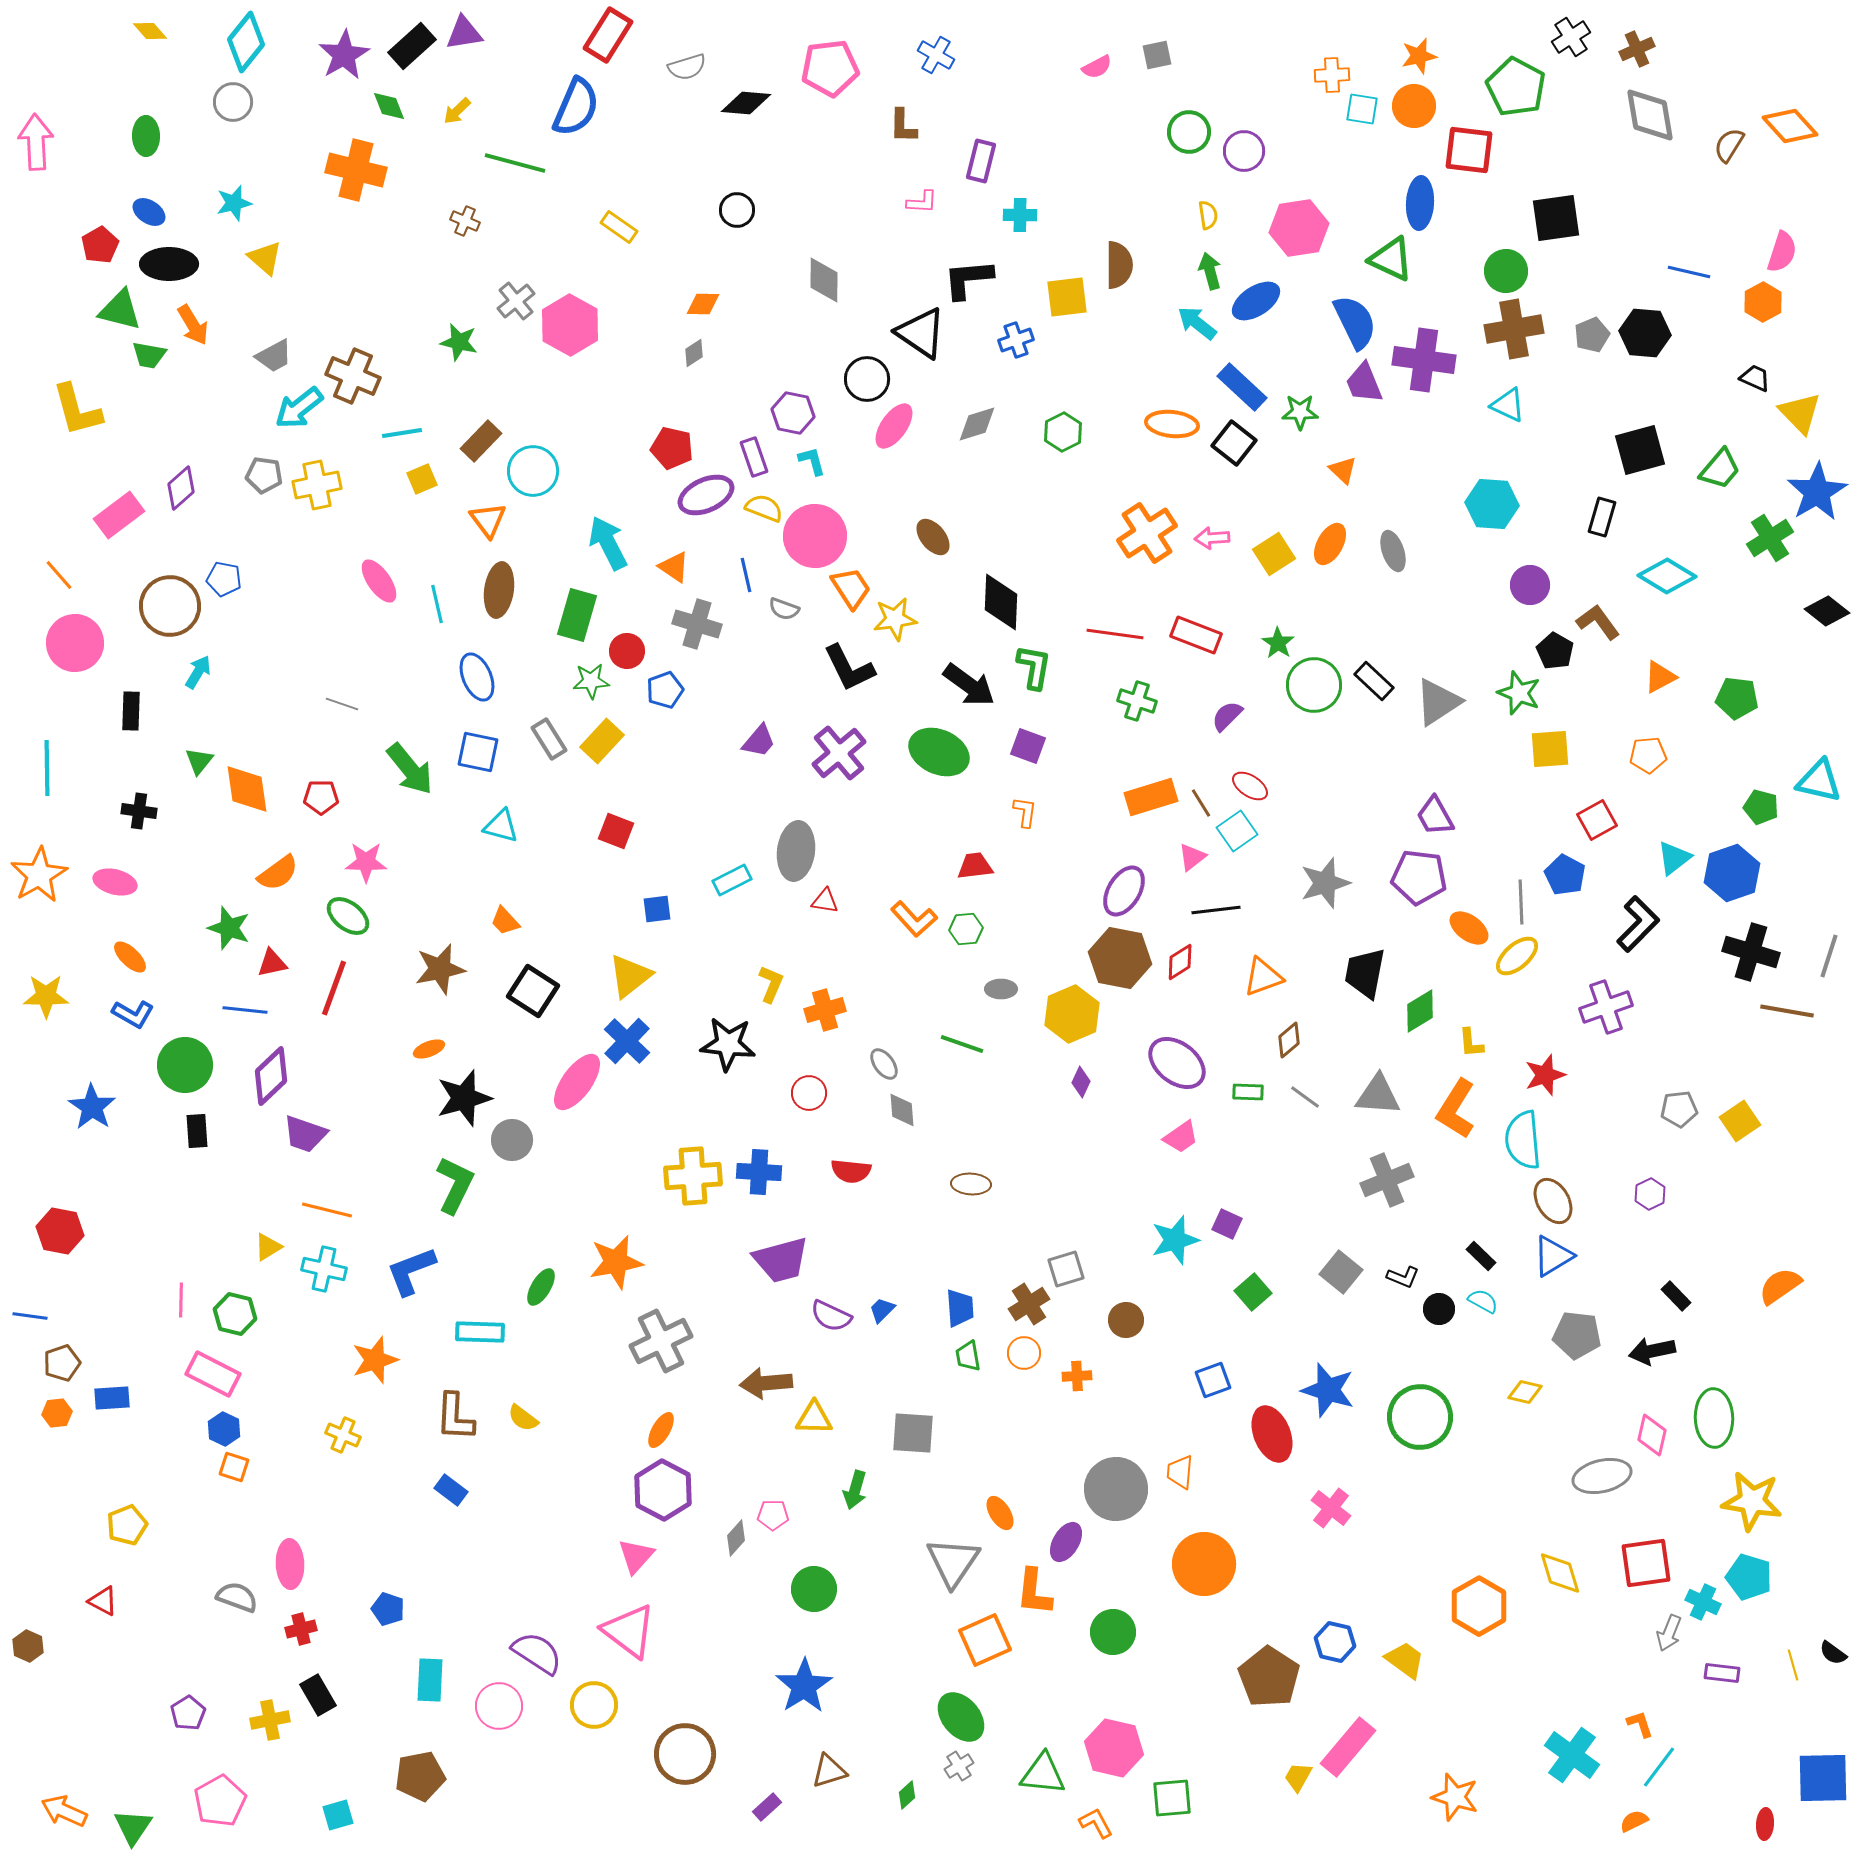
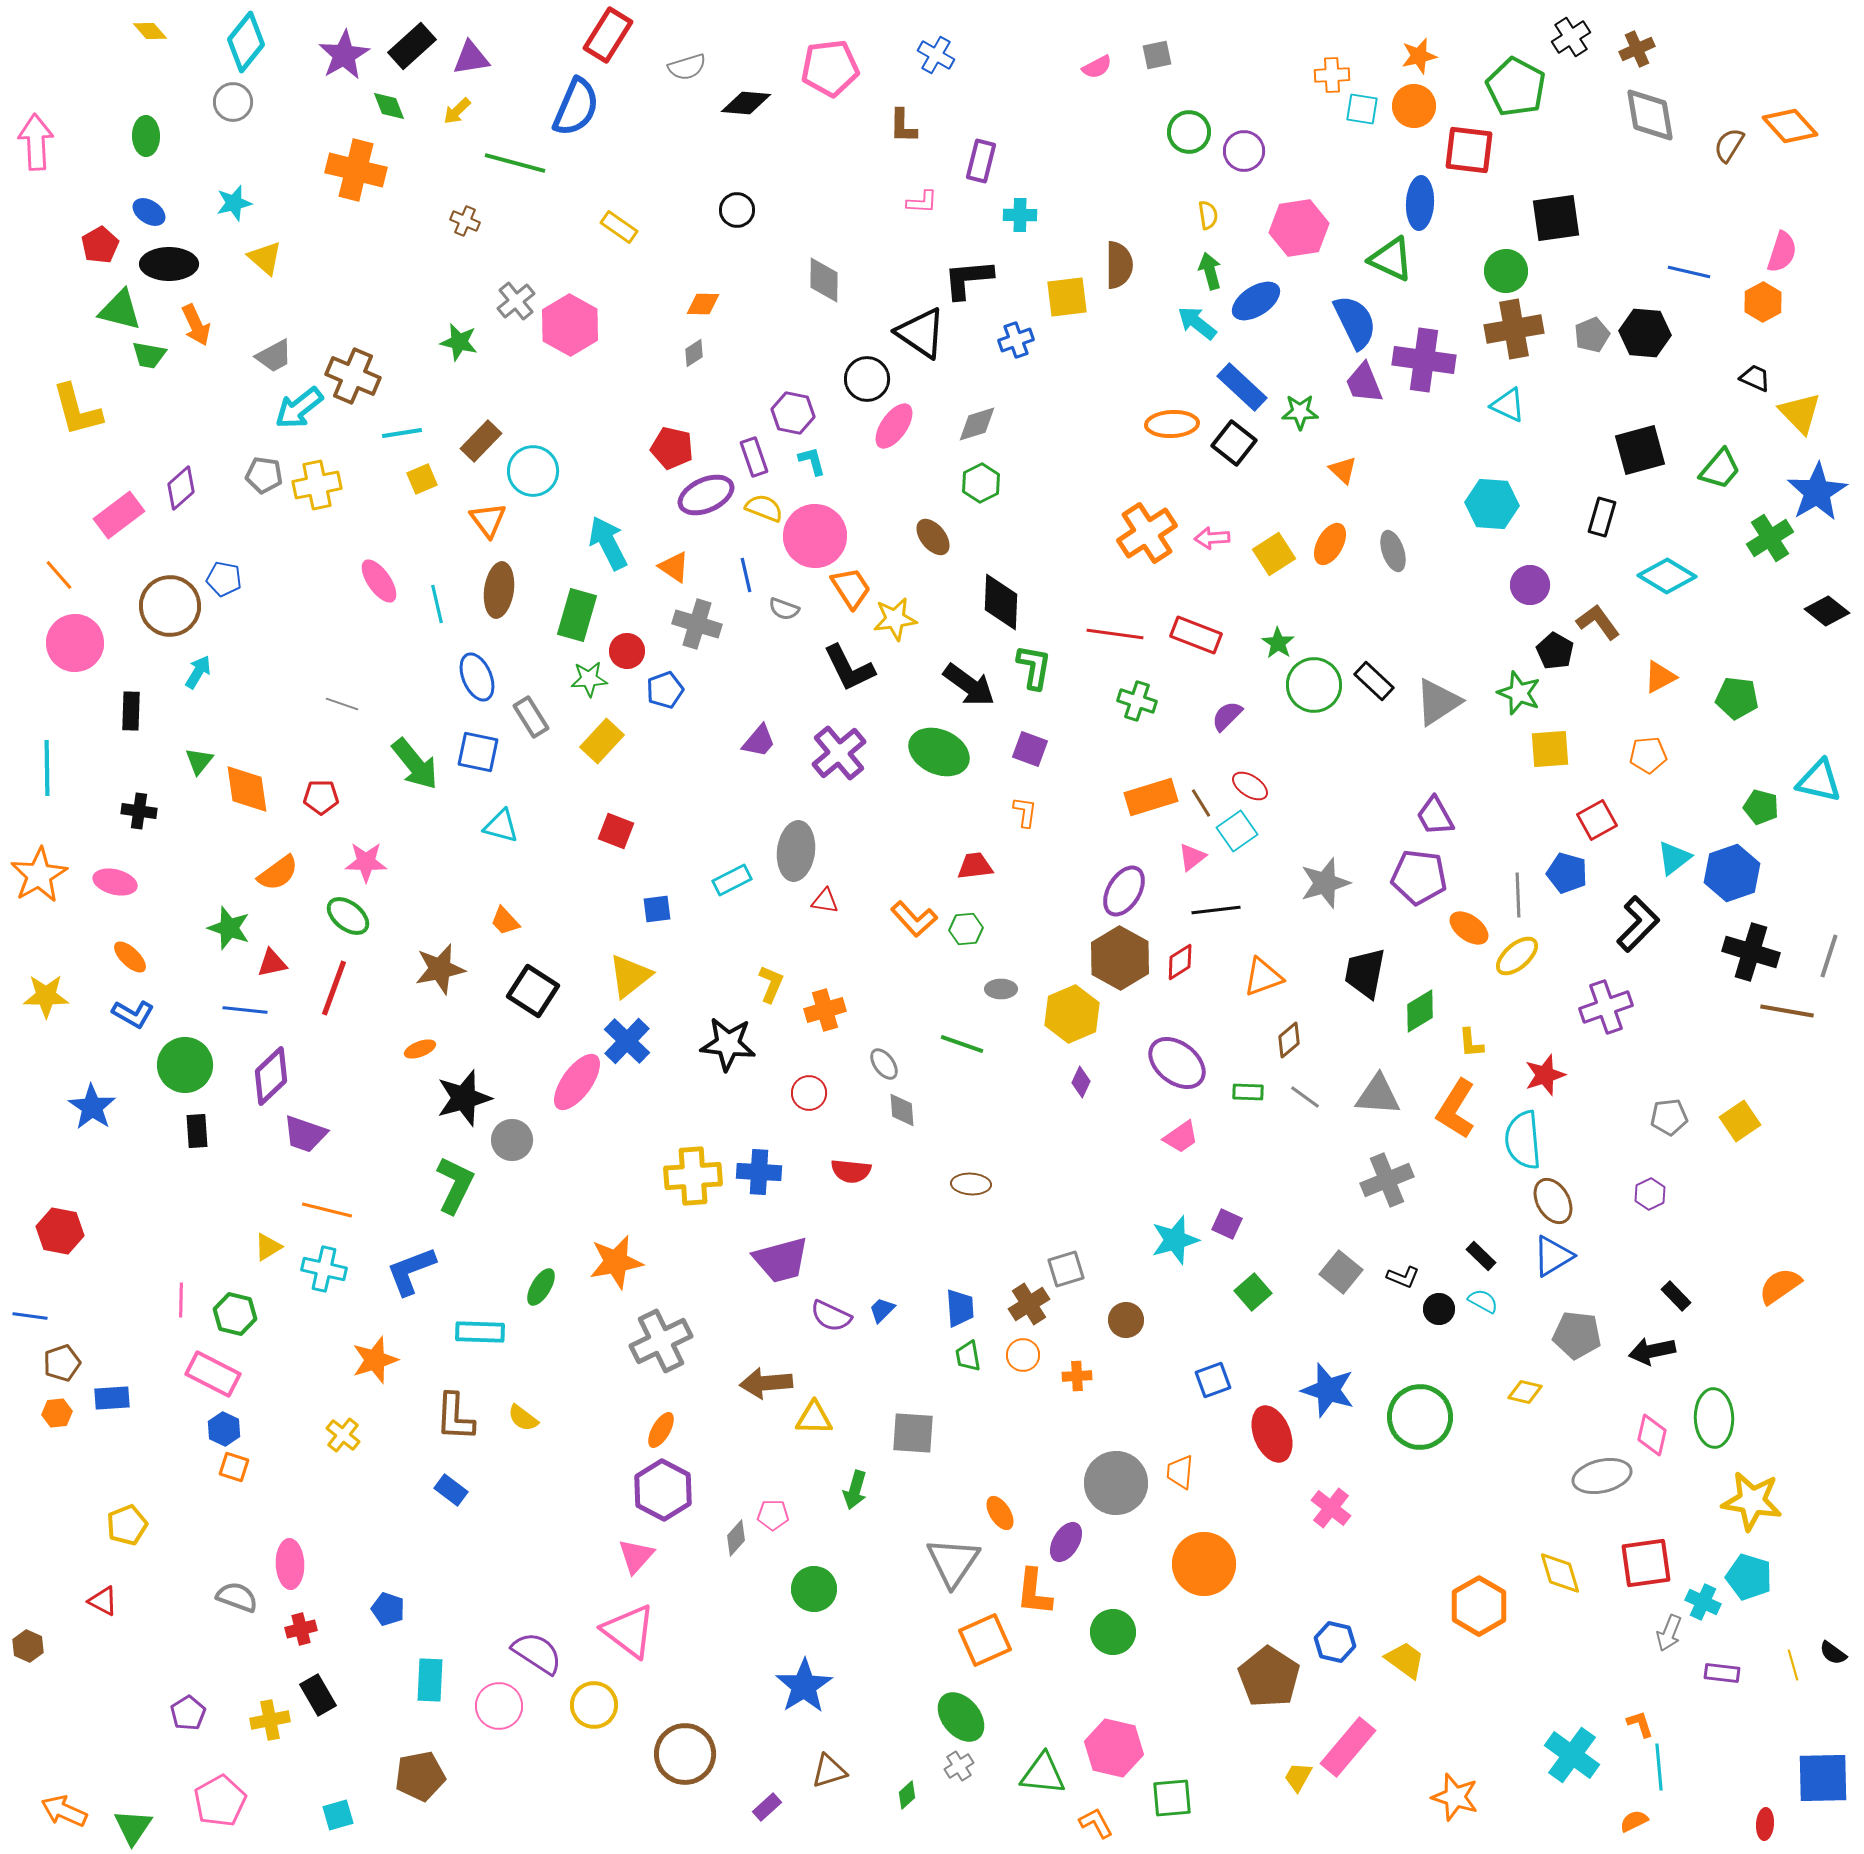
purple triangle at (464, 33): moved 7 px right, 25 px down
orange arrow at (193, 325): moved 3 px right; rotated 6 degrees clockwise
orange ellipse at (1172, 424): rotated 9 degrees counterclockwise
green hexagon at (1063, 432): moved 82 px left, 51 px down
green star at (591, 681): moved 2 px left, 2 px up
gray rectangle at (549, 739): moved 18 px left, 22 px up
purple square at (1028, 746): moved 2 px right, 3 px down
green arrow at (410, 769): moved 5 px right, 5 px up
blue pentagon at (1565, 875): moved 2 px right, 2 px up; rotated 12 degrees counterclockwise
gray line at (1521, 902): moved 3 px left, 7 px up
brown hexagon at (1120, 958): rotated 18 degrees clockwise
orange ellipse at (429, 1049): moved 9 px left
gray pentagon at (1679, 1109): moved 10 px left, 8 px down
orange circle at (1024, 1353): moved 1 px left, 2 px down
yellow cross at (343, 1435): rotated 16 degrees clockwise
gray circle at (1116, 1489): moved 6 px up
cyan line at (1659, 1767): rotated 42 degrees counterclockwise
